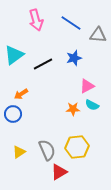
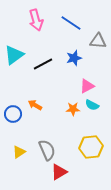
gray triangle: moved 6 px down
orange arrow: moved 14 px right, 11 px down; rotated 64 degrees clockwise
yellow hexagon: moved 14 px right
